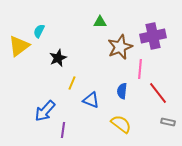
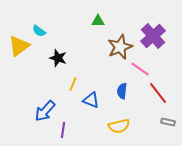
green triangle: moved 2 px left, 1 px up
cyan semicircle: rotated 80 degrees counterclockwise
purple cross: rotated 30 degrees counterclockwise
black star: rotated 30 degrees counterclockwise
pink line: rotated 60 degrees counterclockwise
yellow line: moved 1 px right, 1 px down
yellow semicircle: moved 2 px left, 2 px down; rotated 130 degrees clockwise
